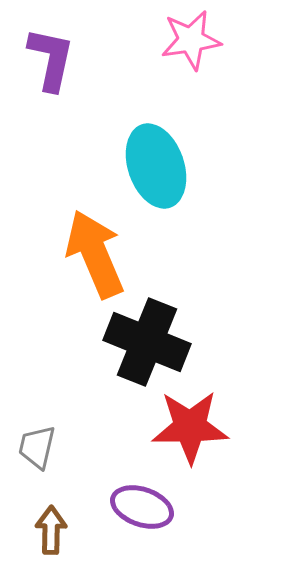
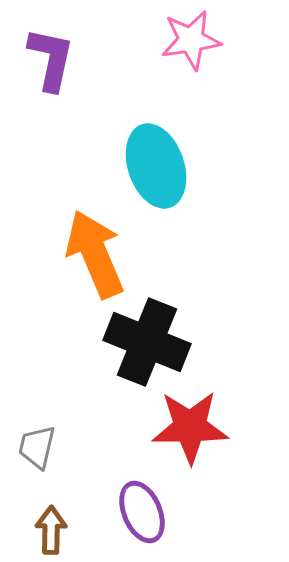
purple ellipse: moved 5 px down; rotated 48 degrees clockwise
